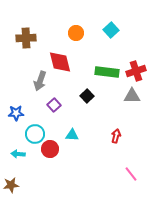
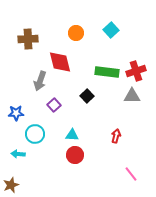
brown cross: moved 2 px right, 1 px down
red circle: moved 25 px right, 6 px down
brown star: rotated 14 degrees counterclockwise
